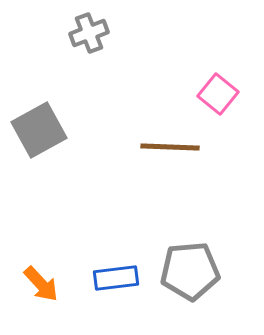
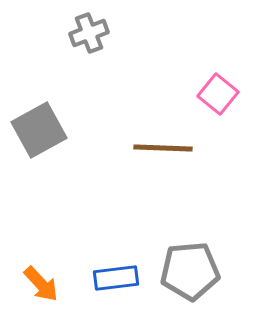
brown line: moved 7 px left, 1 px down
